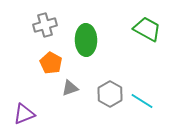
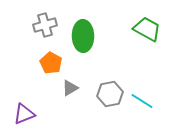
green ellipse: moved 3 px left, 4 px up
gray triangle: rotated 12 degrees counterclockwise
gray hexagon: rotated 20 degrees clockwise
